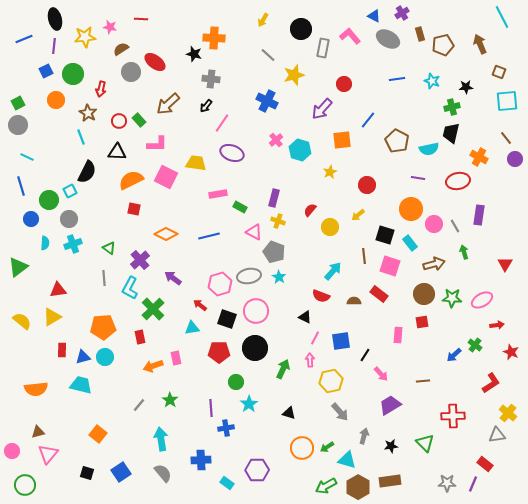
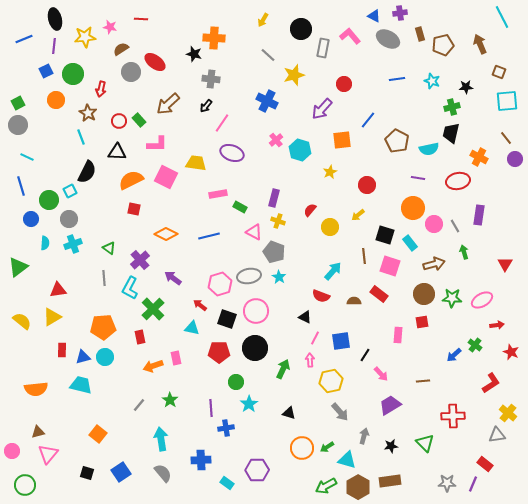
purple cross at (402, 13): moved 2 px left; rotated 24 degrees clockwise
orange circle at (411, 209): moved 2 px right, 1 px up
cyan triangle at (192, 328): rotated 21 degrees clockwise
